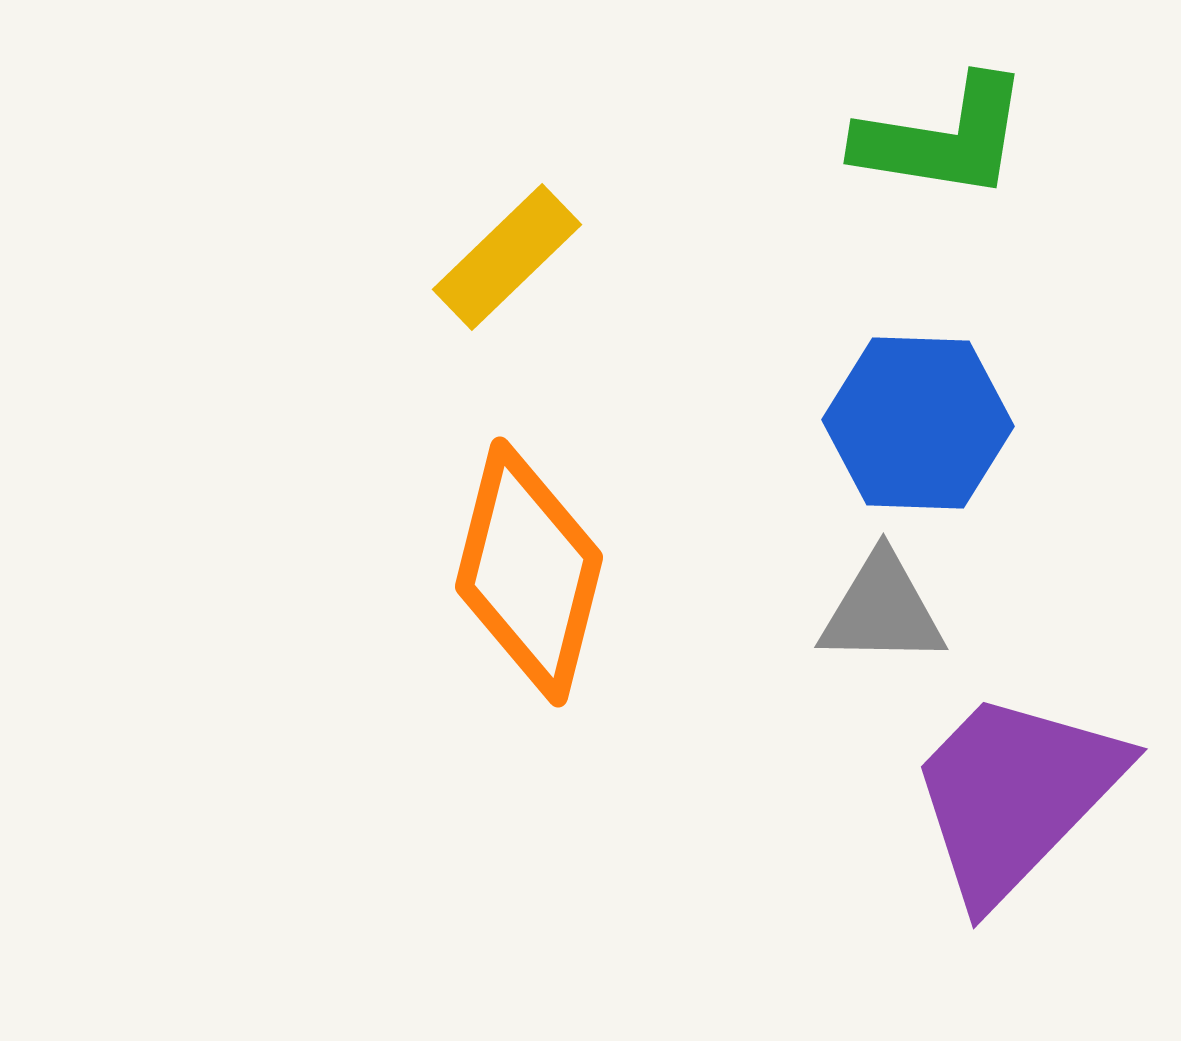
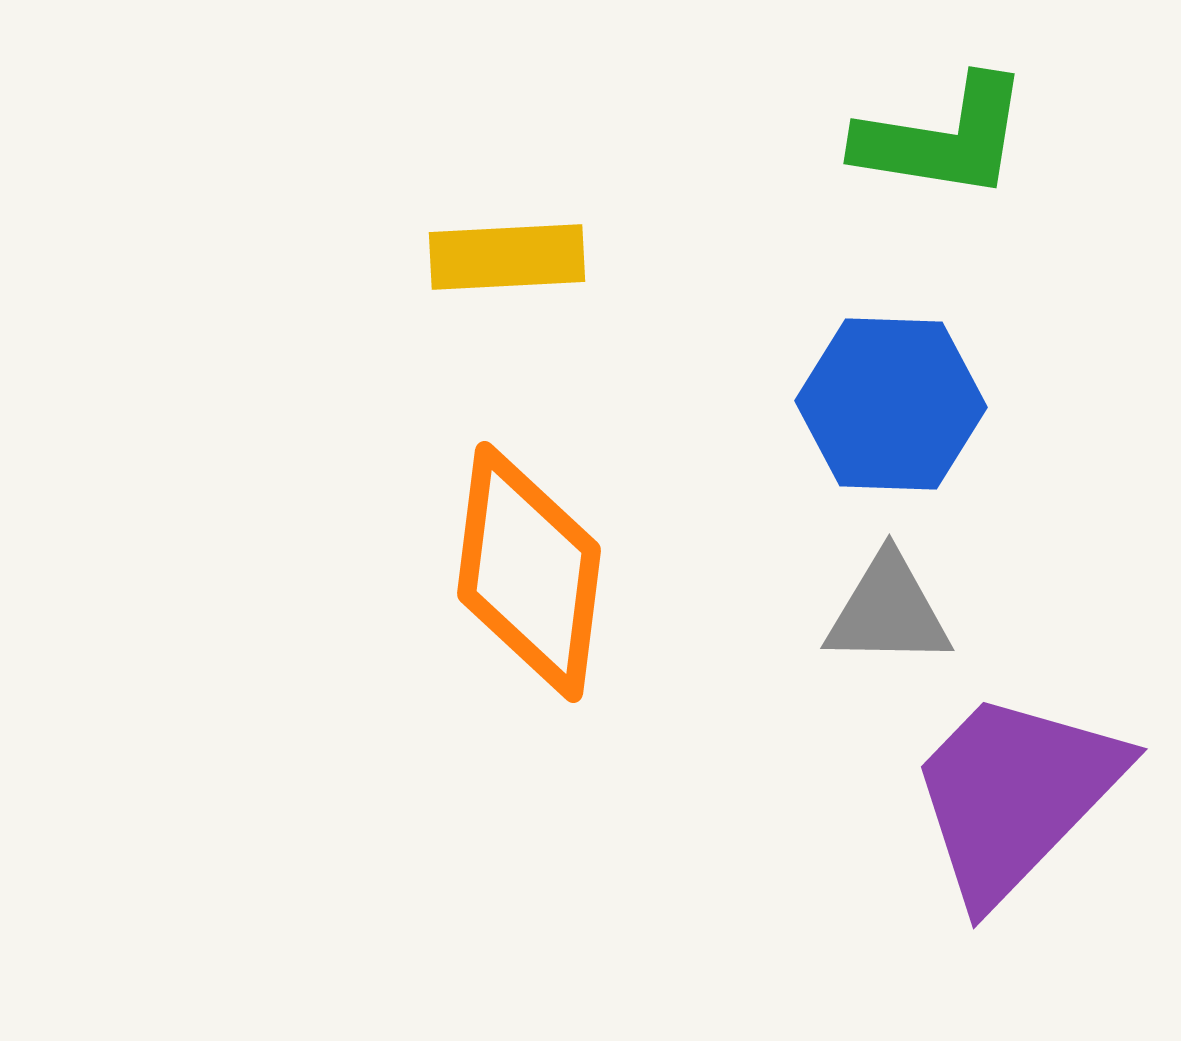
yellow rectangle: rotated 41 degrees clockwise
blue hexagon: moved 27 px left, 19 px up
orange diamond: rotated 7 degrees counterclockwise
gray triangle: moved 6 px right, 1 px down
